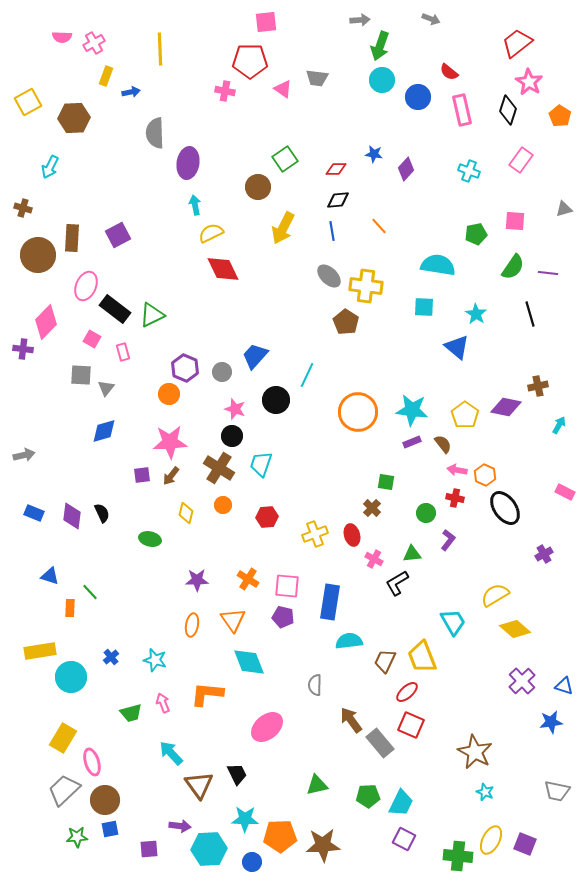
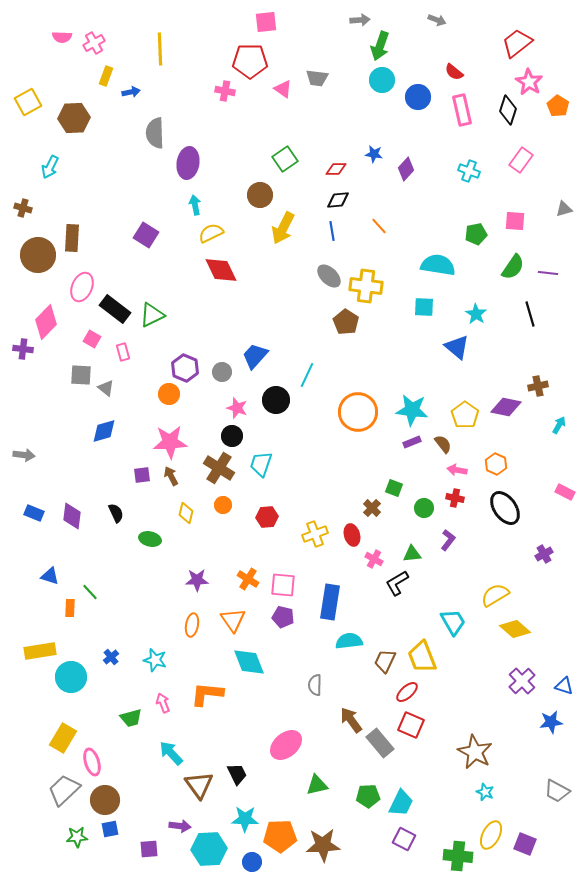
gray arrow at (431, 19): moved 6 px right, 1 px down
red semicircle at (449, 72): moved 5 px right
orange pentagon at (560, 116): moved 2 px left, 10 px up
brown circle at (258, 187): moved 2 px right, 8 px down
purple square at (118, 235): moved 28 px right; rotated 30 degrees counterclockwise
red diamond at (223, 269): moved 2 px left, 1 px down
pink ellipse at (86, 286): moved 4 px left, 1 px down
gray triangle at (106, 388): rotated 30 degrees counterclockwise
pink star at (235, 409): moved 2 px right, 1 px up
gray arrow at (24, 455): rotated 20 degrees clockwise
orange hexagon at (485, 475): moved 11 px right, 11 px up
brown arrow at (171, 476): rotated 114 degrees clockwise
green square at (386, 482): moved 8 px right, 6 px down; rotated 12 degrees clockwise
black semicircle at (102, 513): moved 14 px right
green circle at (426, 513): moved 2 px left, 5 px up
pink square at (287, 586): moved 4 px left, 1 px up
green trapezoid at (131, 713): moved 5 px down
pink ellipse at (267, 727): moved 19 px right, 18 px down
gray trapezoid at (557, 791): rotated 16 degrees clockwise
yellow ellipse at (491, 840): moved 5 px up
